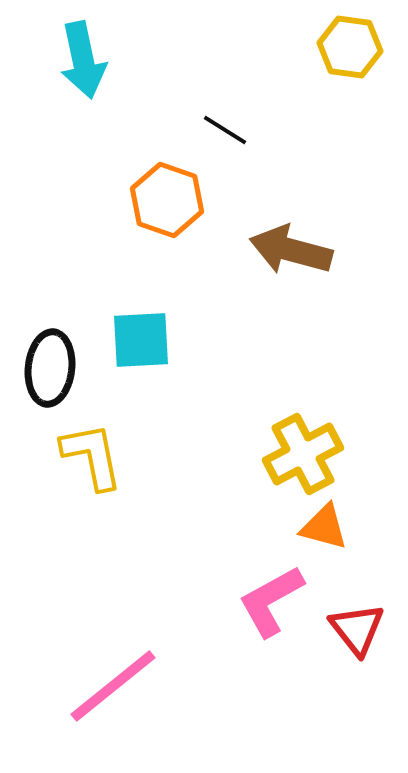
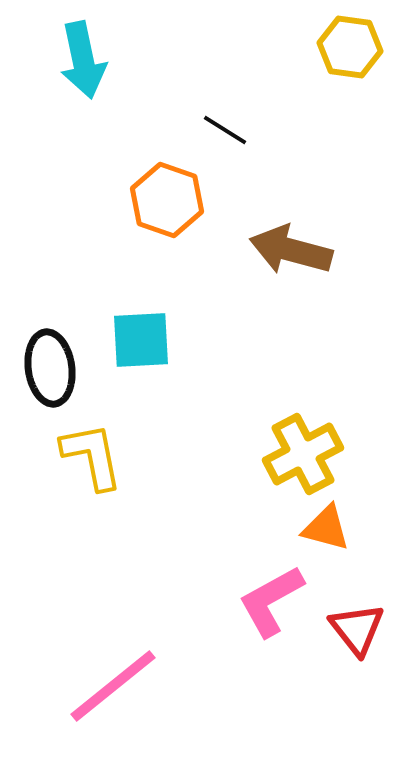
black ellipse: rotated 14 degrees counterclockwise
orange triangle: moved 2 px right, 1 px down
